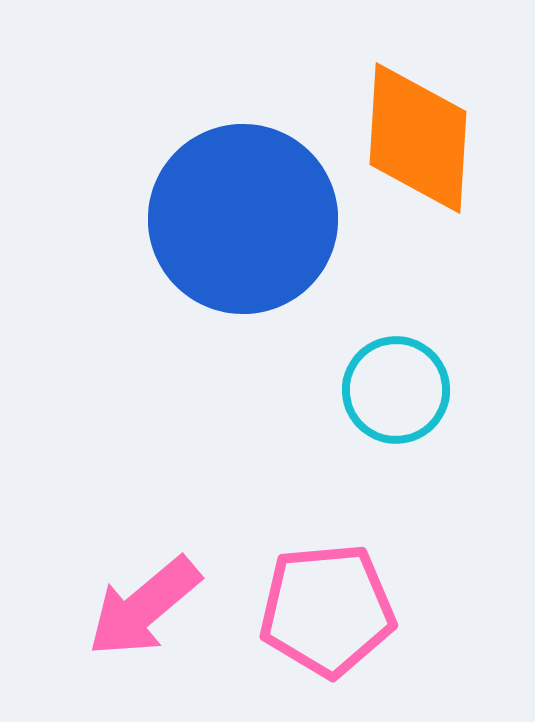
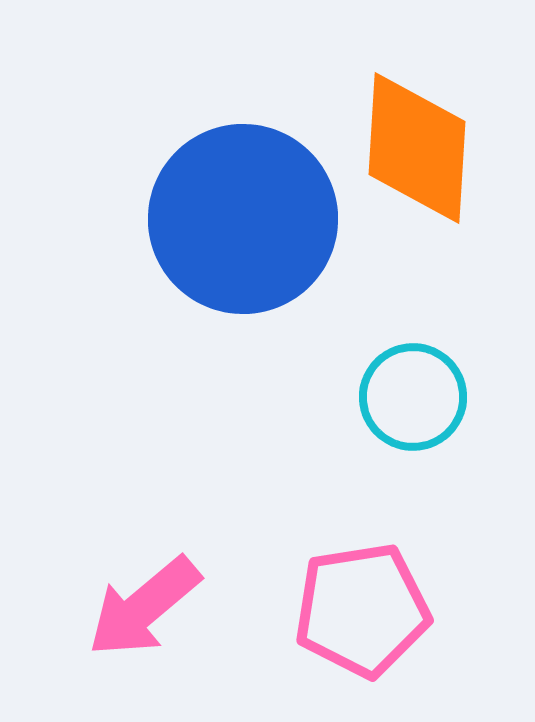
orange diamond: moved 1 px left, 10 px down
cyan circle: moved 17 px right, 7 px down
pink pentagon: moved 35 px right; rotated 4 degrees counterclockwise
